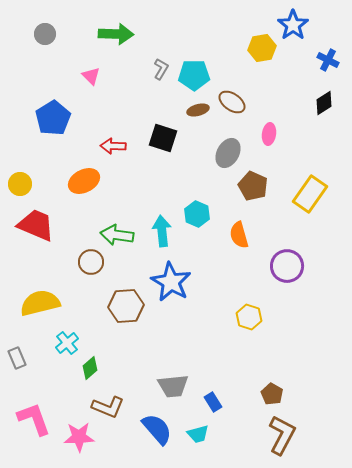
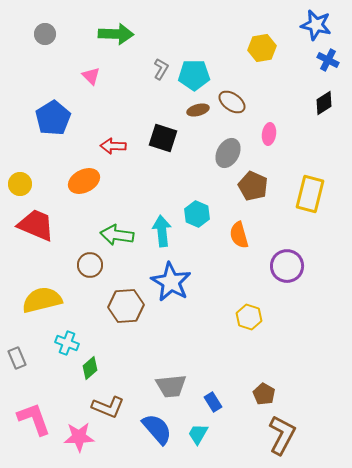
blue star at (293, 25): moved 23 px right; rotated 24 degrees counterclockwise
yellow rectangle at (310, 194): rotated 21 degrees counterclockwise
brown circle at (91, 262): moved 1 px left, 3 px down
yellow semicircle at (40, 303): moved 2 px right, 3 px up
cyan cross at (67, 343): rotated 30 degrees counterclockwise
gray trapezoid at (173, 386): moved 2 px left
brown pentagon at (272, 394): moved 8 px left
cyan trapezoid at (198, 434): rotated 135 degrees clockwise
